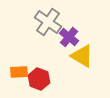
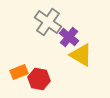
yellow triangle: moved 1 px left, 1 px up
orange rectangle: rotated 18 degrees counterclockwise
red hexagon: rotated 10 degrees counterclockwise
